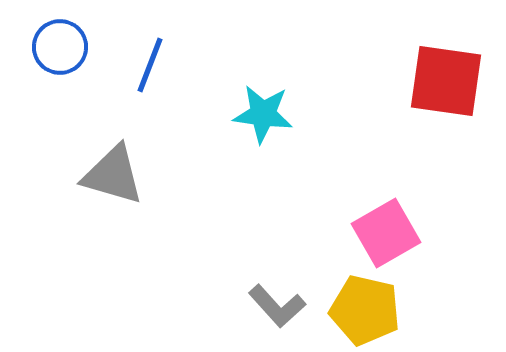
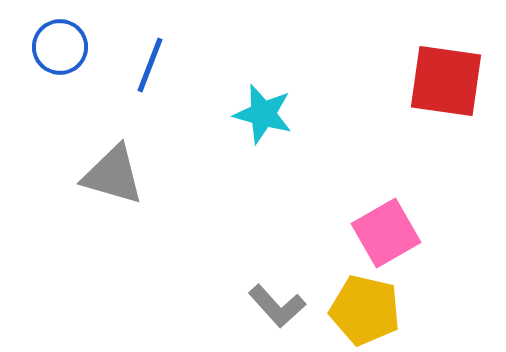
cyan star: rotated 8 degrees clockwise
